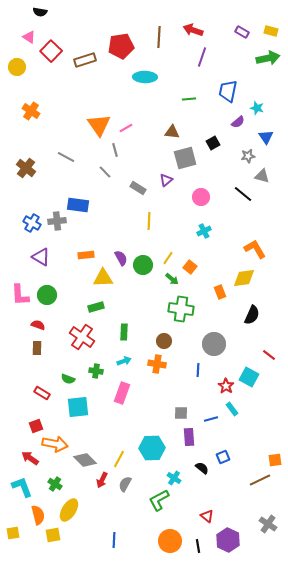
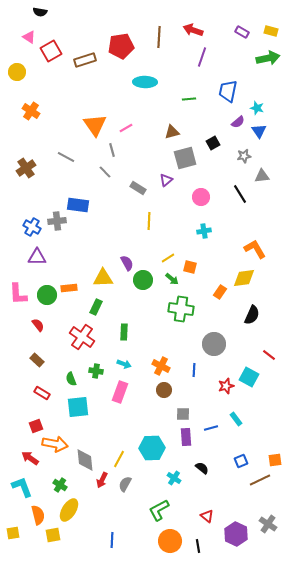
red square at (51, 51): rotated 15 degrees clockwise
yellow circle at (17, 67): moved 5 px down
cyan ellipse at (145, 77): moved 5 px down
orange triangle at (99, 125): moved 4 px left
brown triangle at (172, 132): rotated 21 degrees counterclockwise
blue triangle at (266, 137): moved 7 px left, 6 px up
gray line at (115, 150): moved 3 px left
gray star at (248, 156): moved 4 px left
brown cross at (26, 168): rotated 18 degrees clockwise
gray triangle at (262, 176): rotated 21 degrees counterclockwise
black line at (243, 194): moved 3 px left; rotated 18 degrees clockwise
blue cross at (32, 223): moved 4 px down
cyan cross at (204, 231): rotated 16 degrees clockwise
orange rectangle at (86, 255): moved 17 px left, 33 px down
purple triangle at (41, 257): moved 4 px left; rotated 30 degrees counterclockwise
purple semicircle at (121, 258): moved 6 px right, 5 px down
yellow line at (168, 258): rotated 24 degrees clockwise
green circle at (143, 265): moved 15 px down
orange square at (190, 267): rotated 24 degrees counterclockwise
orange rectangle at (220, 292): rotated 56 degrees clockwise
pink L-shape at (20, 295): moved 2 px left, 1 px up
green rectangle at (96, 307): rotated 49 degrees counterclockwise
red semicircle at (38, 325): rotated 32 degrees clockwise
brown circle at (164, 341): moved 49 px down
brown rectangle at (37, 348): moved 12 px down; rotated 48 degrees counterclockwise
cyan arrow at (124, 361): moved 3 px down; rotated 40 degrees clockwise
orange cross at (157, 364): moved 4 px right, 2 px down; rotated 18 degrees clockwise
blue line at (198, 370): moved 4 px left
green semicircle at (68, 379): moved 3 px right; rotated 48 degrees clockwise
red star at (226, 386): rotated 21 degrees clockwise
pink rectangle at (122, 393): moved 2 px left, 1 px up
cyan rectangle at (232, 409): moved 4 px right, 10 px down
gray square at (181, 413): moved 2 px right, 1 px down
blue line at (211, 419): moved 9 px down
purple rectangle at (189, 437): moved 3 px left
blue square at (223, 457): moved 18 px right, 4 px down
gray diamond at (85, 460): rotated 40 degrees clockwise
green cross at (55, 484): moved 5 px right, 1 px down
green L-shape at (159, 500): moved 10 px down
blue line at (114, 540): moved 2 px left
purple hexagon at (228, 540): moved 8 px right, 6 px up
